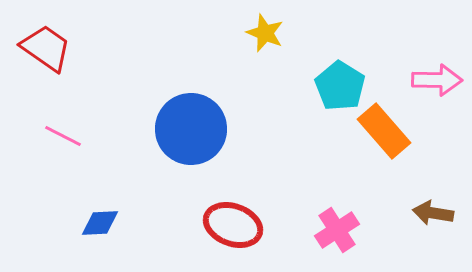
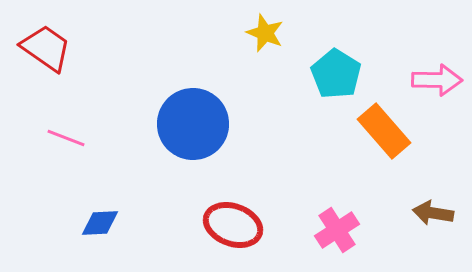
cyan pentagon: moved 4 px left, 12 px up
blue circle: moved 2 px right, 5 px up
pink line: moved 3 px right, 2 px down; rotated 6 degrees counterclockwise
